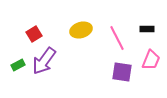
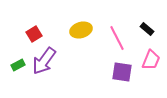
black rectangle: rotated 40 degrees clockwise
